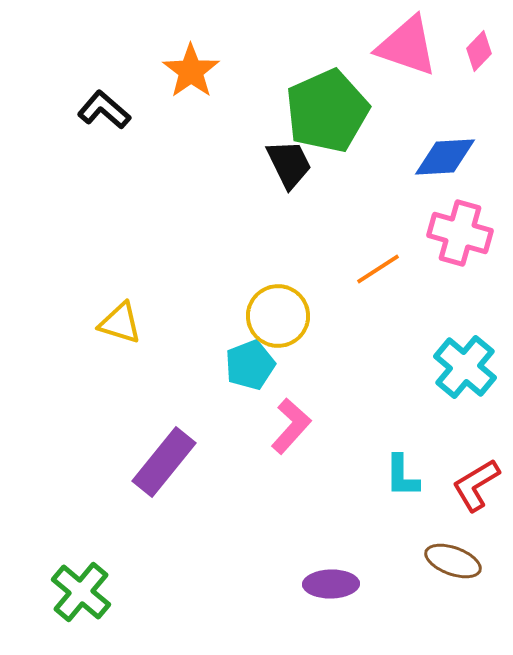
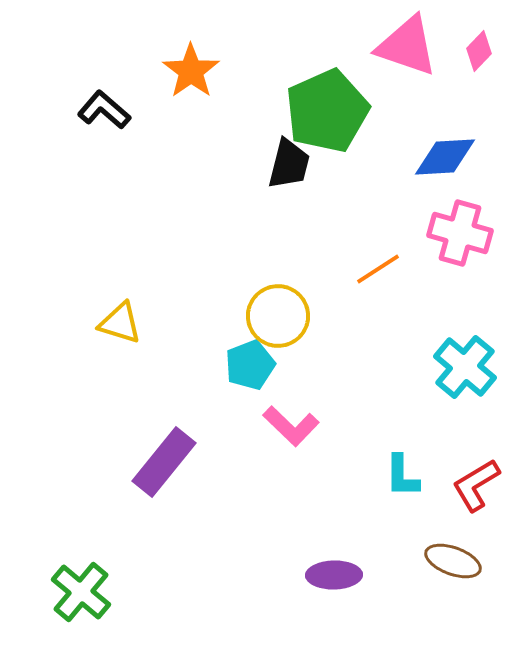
black trapezoid: rotated 40 degrees clockwise
pink L-shape: rotated 92 degrees clockwise
purple ellipse: moved 3 px right, 9 px up
